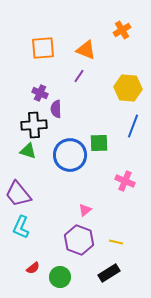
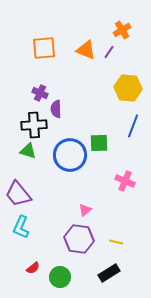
orange square: moved 1 px right
purple line: moved 30 px right, 24 px up
purple hexagon: moved 1 px up; rotated 12 degrees counterclockwise
